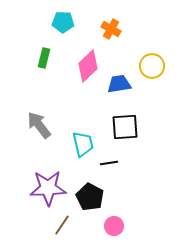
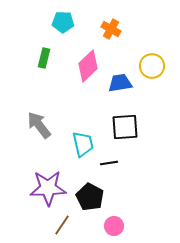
blue trapezoid: moved 1 px right, 1 px up
